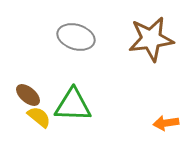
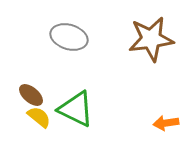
gray ellipse: moved 7 px left
brown ellipse: moved 3 px right
green triangle: moved 3 px right, 4 px down; rotated 24 degrees clockwise
